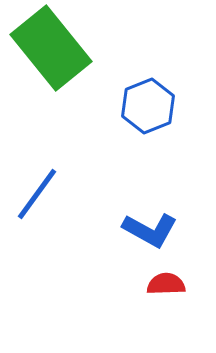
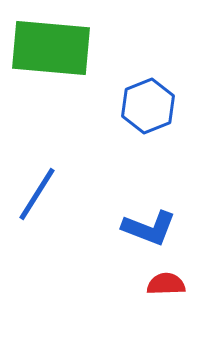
green rectangle: rotated 46 degrees counterclockwise
blue line: rotated 4 degrees counterclockwise
blue L-shape: moved 1 px left, 2 px up; rotated 8 degrees counterclockwise
